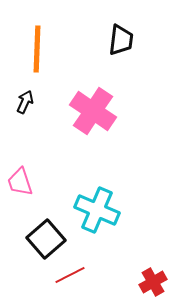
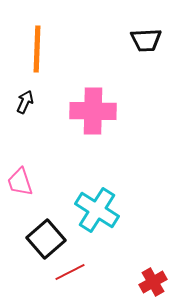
black trapezoid: moved 25 px right; rotated 80 degrees clockwise
pink cross: rotated 33 degrees counterclockwise
cyan cross: rotated 9 degrees clockwise
red line: moved 3 px up
